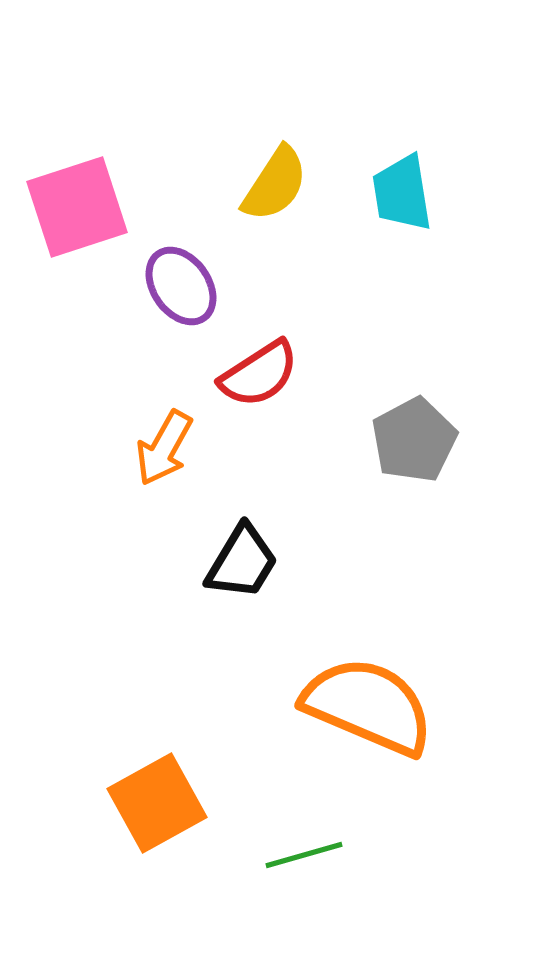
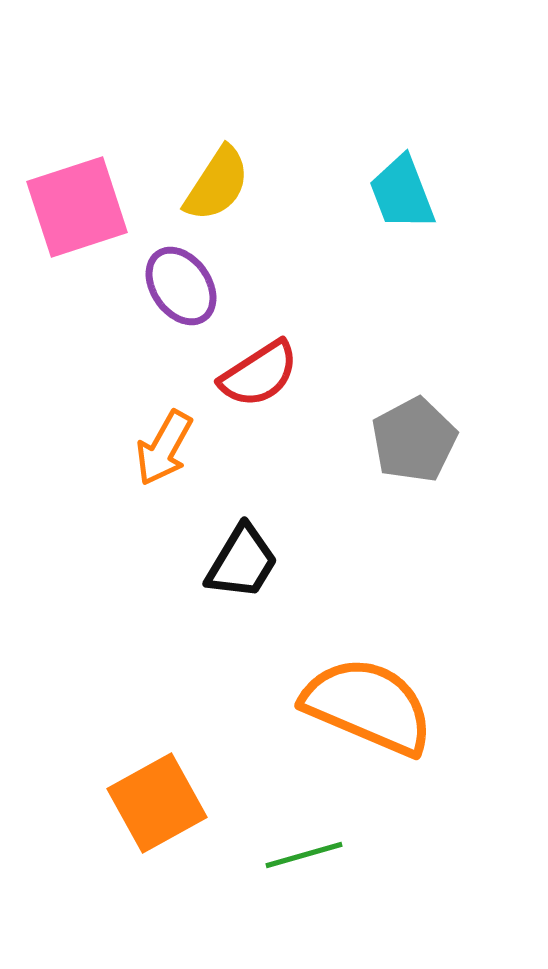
yellow semicircle: moved 58 px left
cyan trapezoid: rotated 12 degrees counterclockwise
